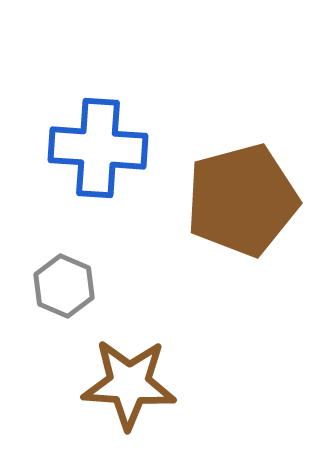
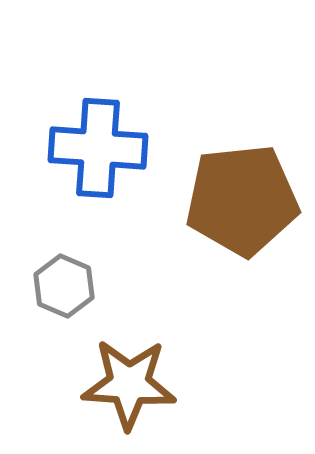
brown pentagon: rotated 9 degrees clockwise
